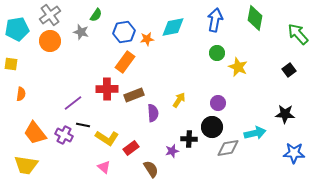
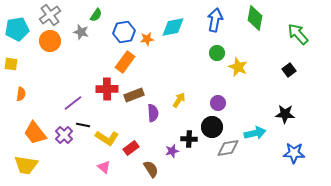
purple cross: rotated 18 degrees clockwise
